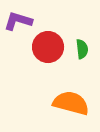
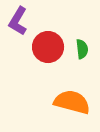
purple L-shape: rotated 76 degrees counterclockwise
orange semicircle: moved 1 px right, 1 px up
